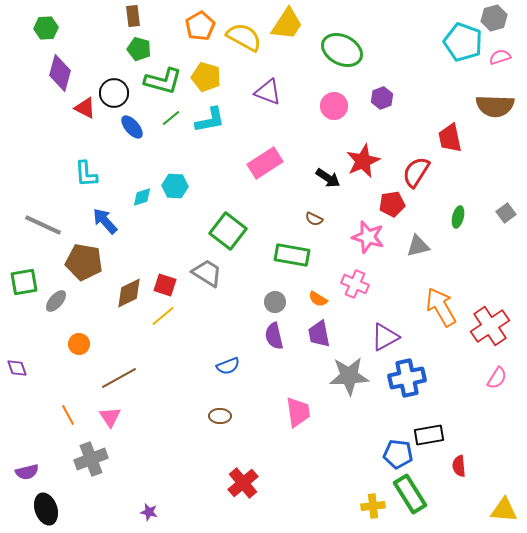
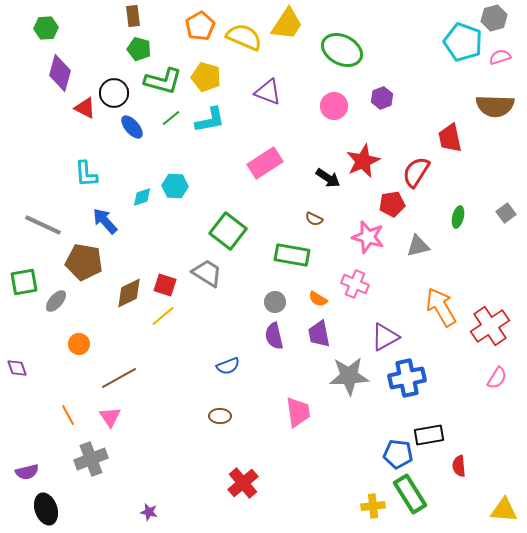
yellow semicircle at (244, 37): rotated 6 degrees counterclockwise
